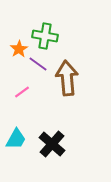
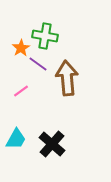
orange star: moved 2 px right, 1 px up
pink line: moved 1 px left, 1 px up
